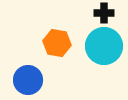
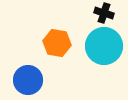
black cross: rotated 18 degrees clockwise
